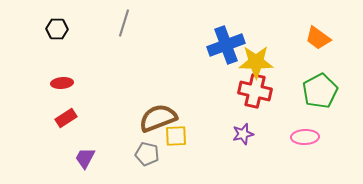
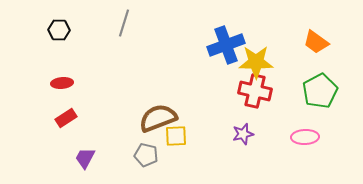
black hexagon: moved 2 px right, 1 px down
orange trapezoid: moved 2 px left, 4 px down
gray pentagon: moved 1 px left, 1 px down
